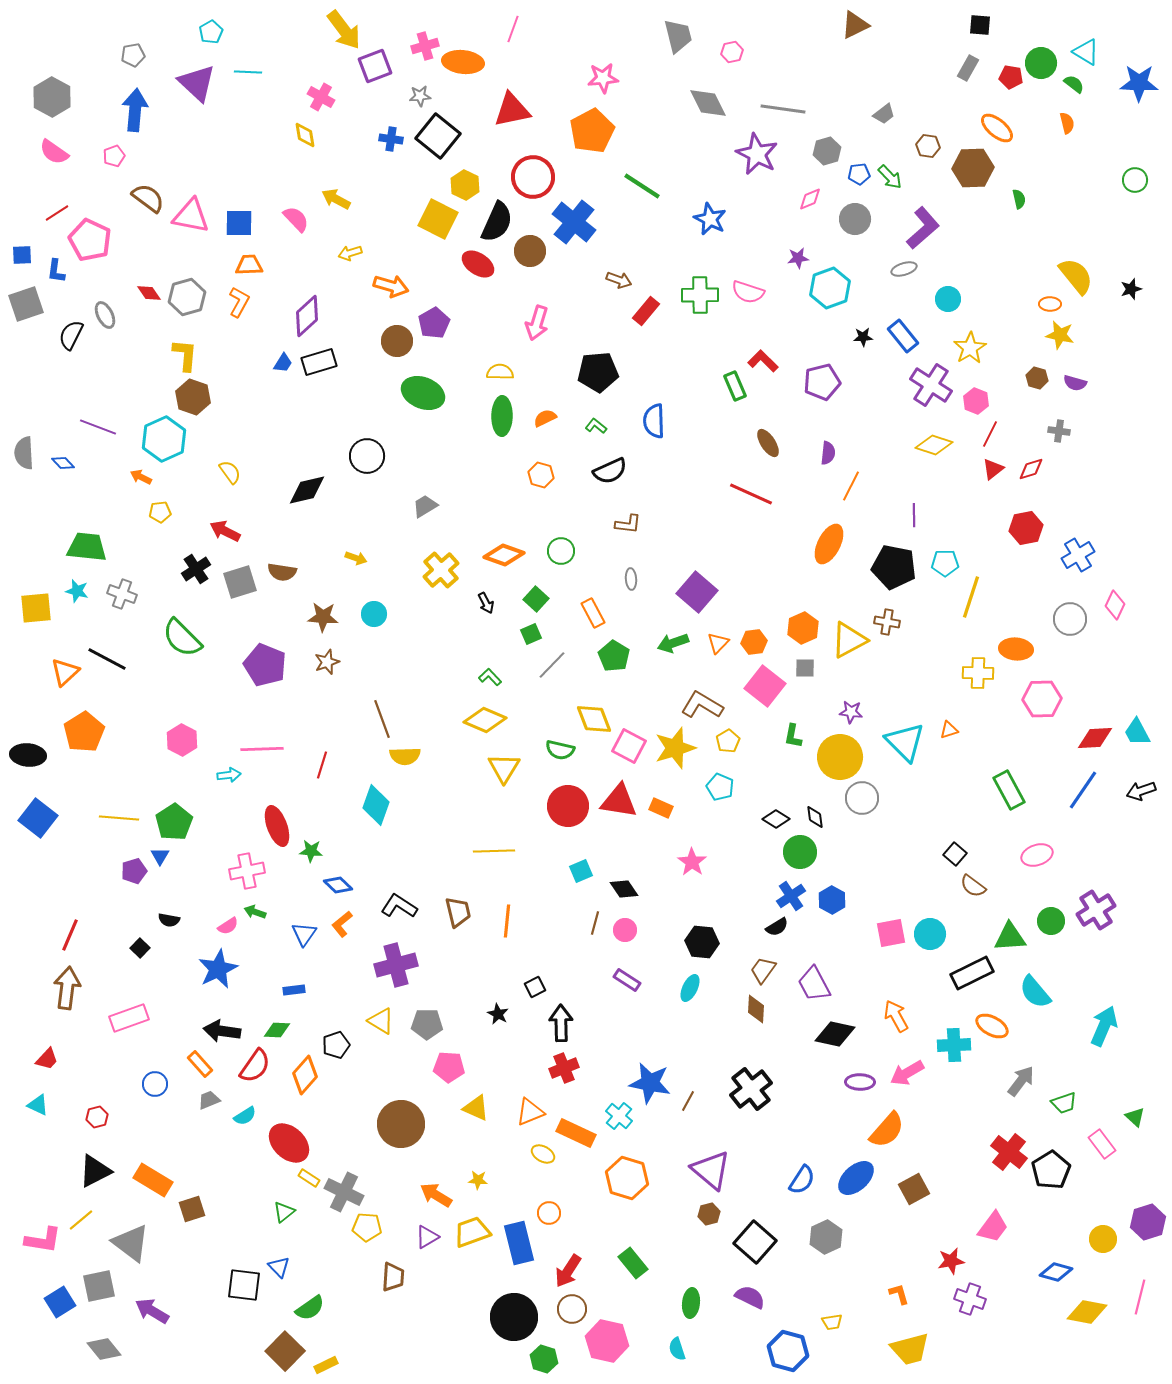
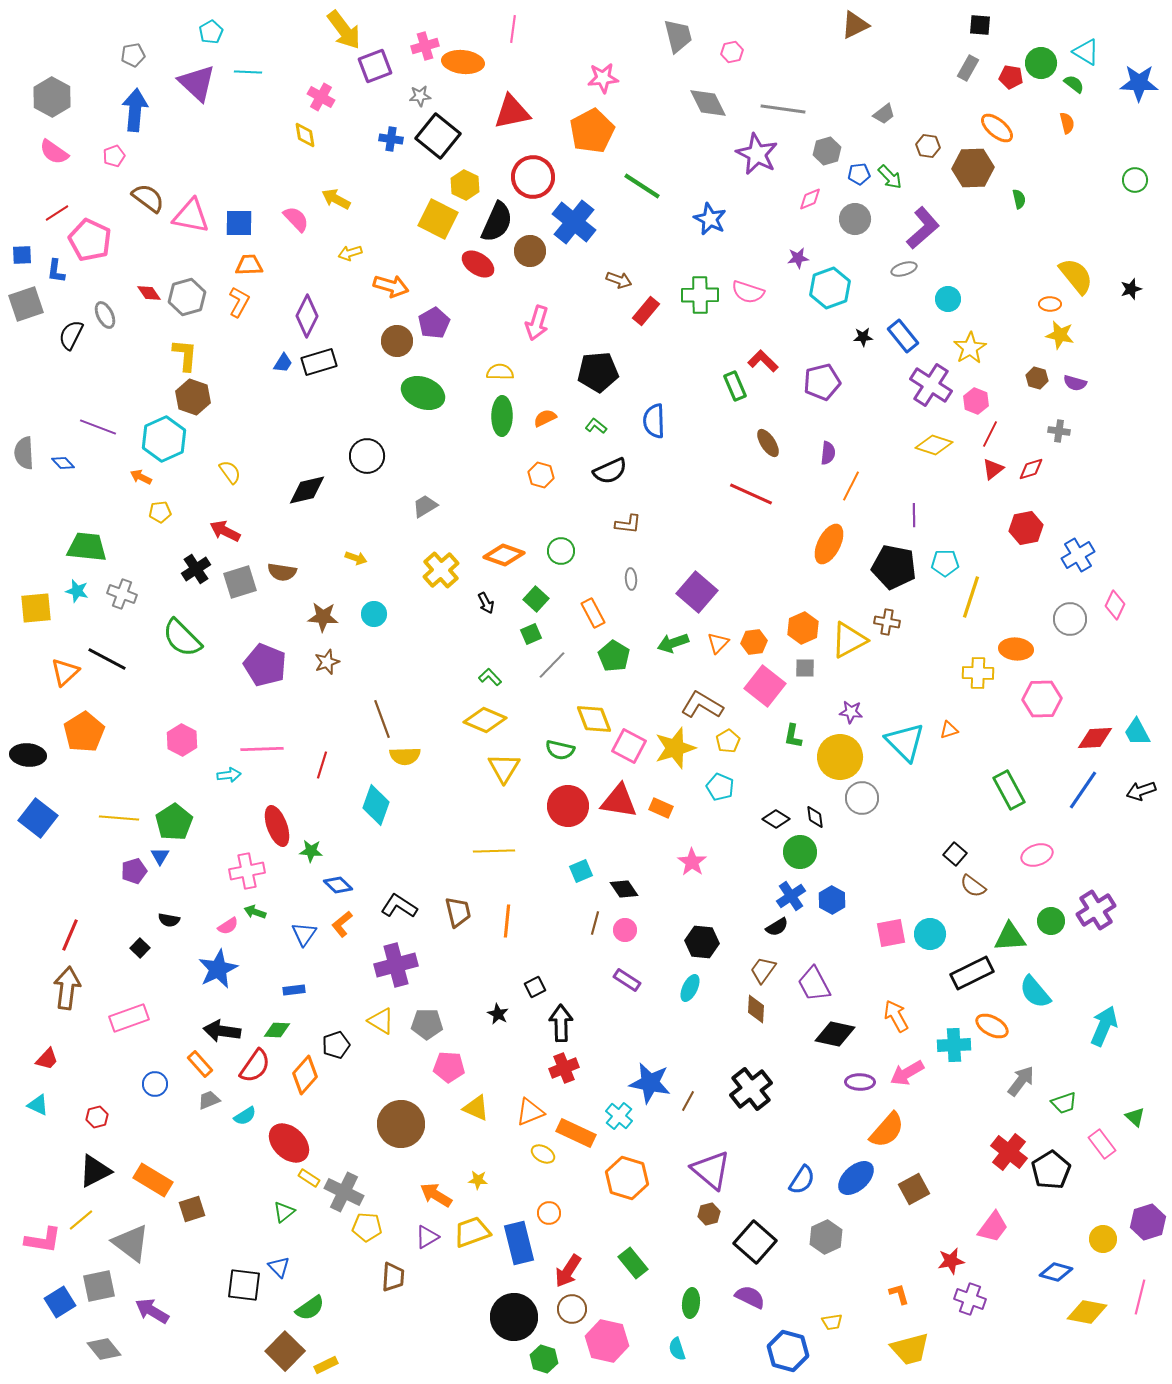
pink line at (513, 29): rotated 12 degrees counterclockwise
red triangle at (512, 110): moved 2 px down
purple diamond at (307, 316): rotated 21 degrees counterclockwise
